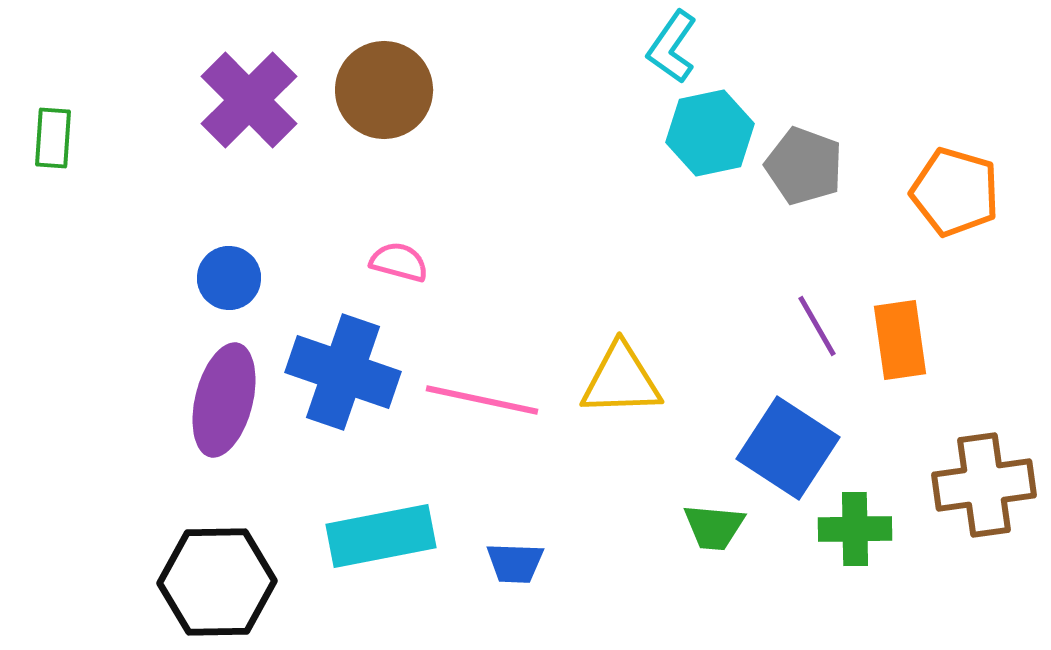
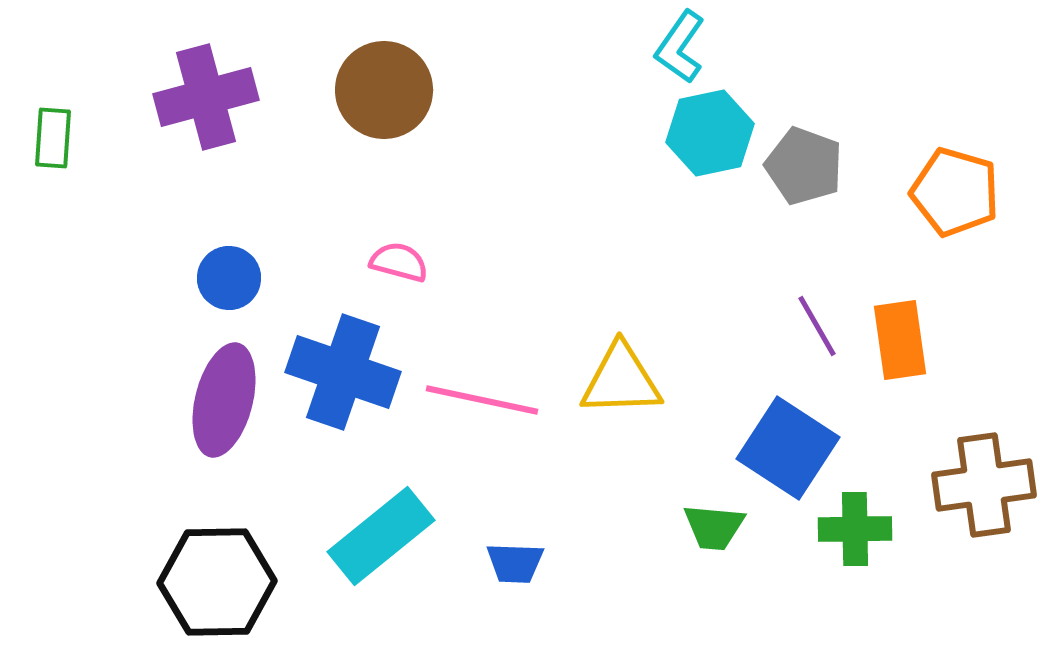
cyan L-shape: moved 8 px right
purple cross: moved 43 px left, 3 px up; rotated 30 degrees clockwise
cyan rectangle: rotated 28 degrees counterclockwise
